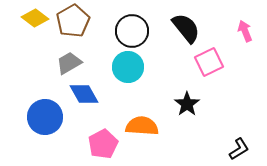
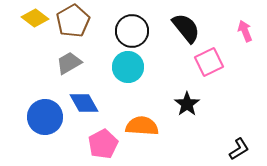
blue diamond: moved 9 px down
